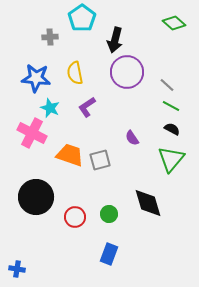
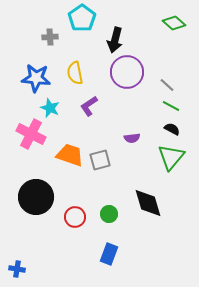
purple L-shape: moved 2 px right, 1 px up
pink cross: moved 1 px left, 1 px down
purple semicircle: rotated 63 degrees counterclockwise
green triangle: moved 2 px up
